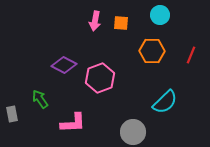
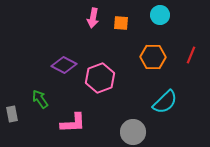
pink arrow: moved 2 px left, 3 px up
orange hexagon: moved 1 px right, 6 px down
